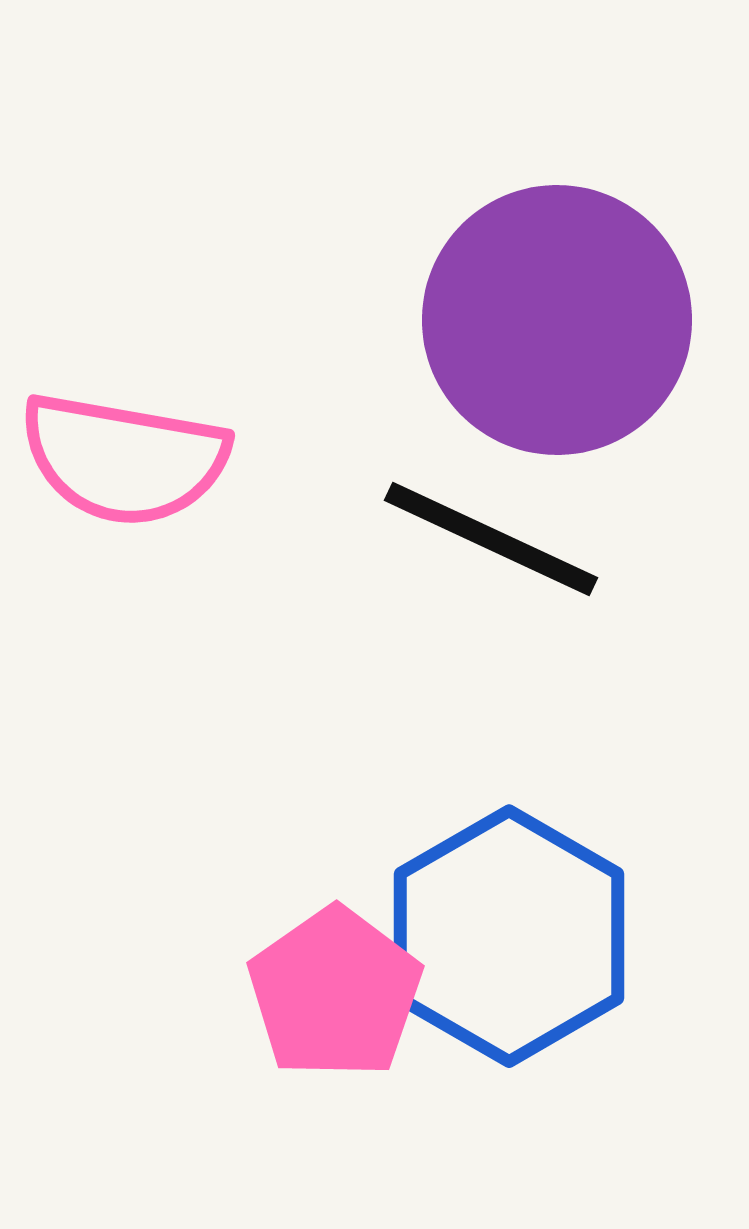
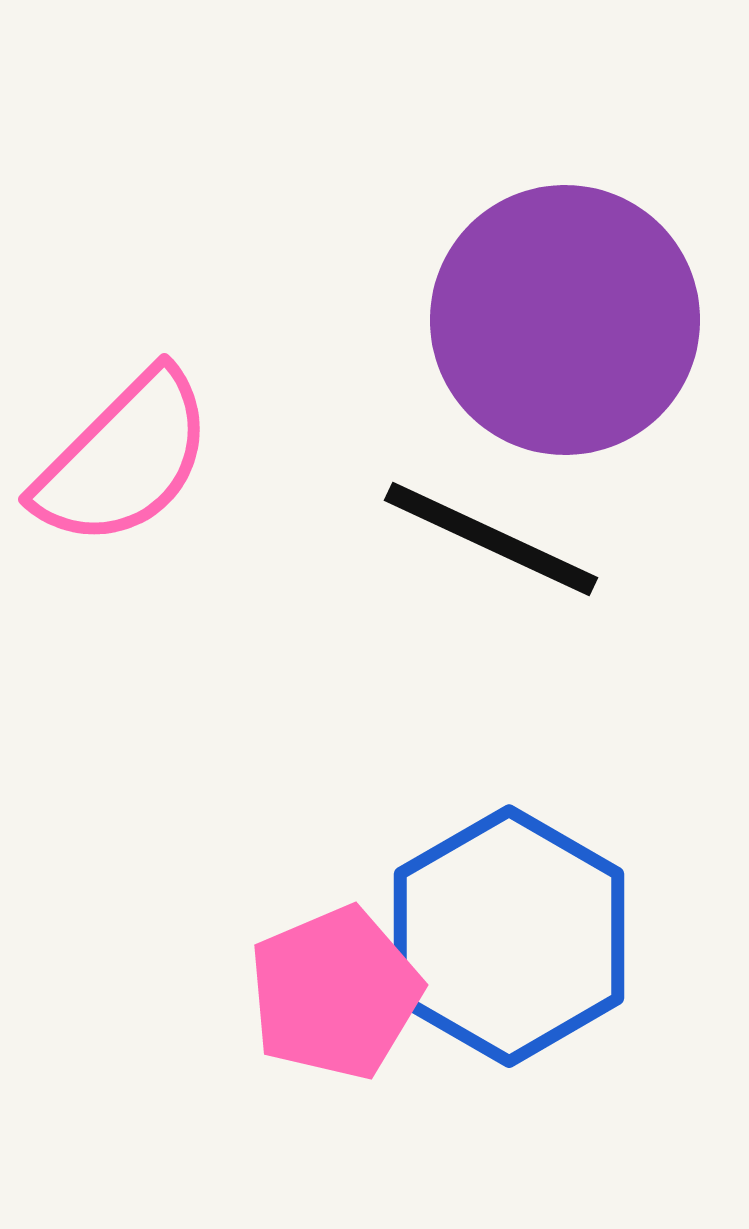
purple circle: moved 8 px right
pink semicircle: rotated 55 degrees counterclockwise
pink pentagon: rotated 12 degrees clockwise
